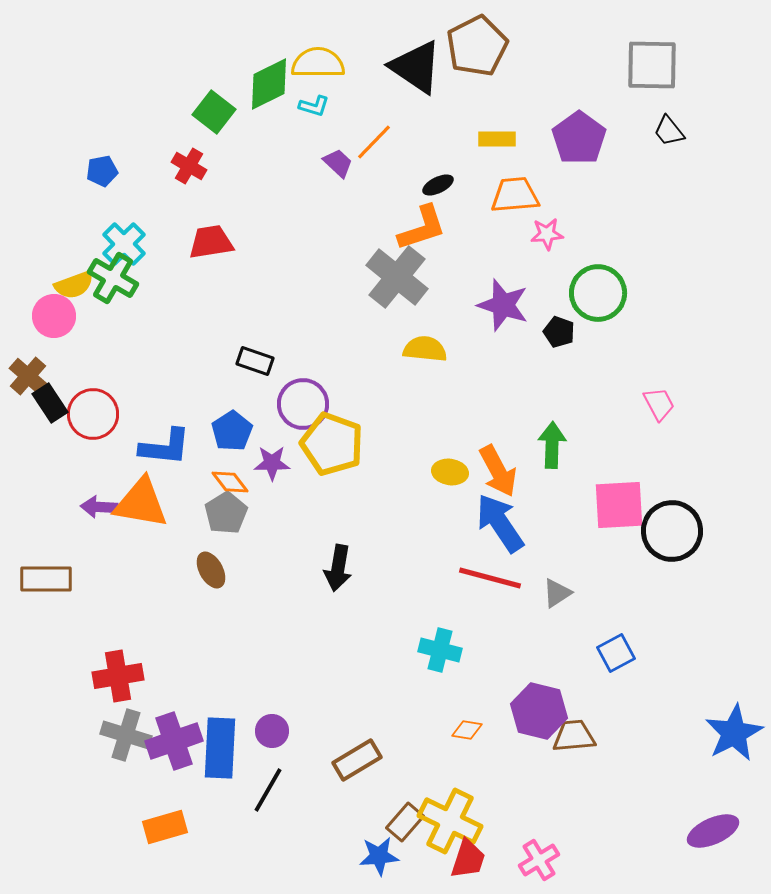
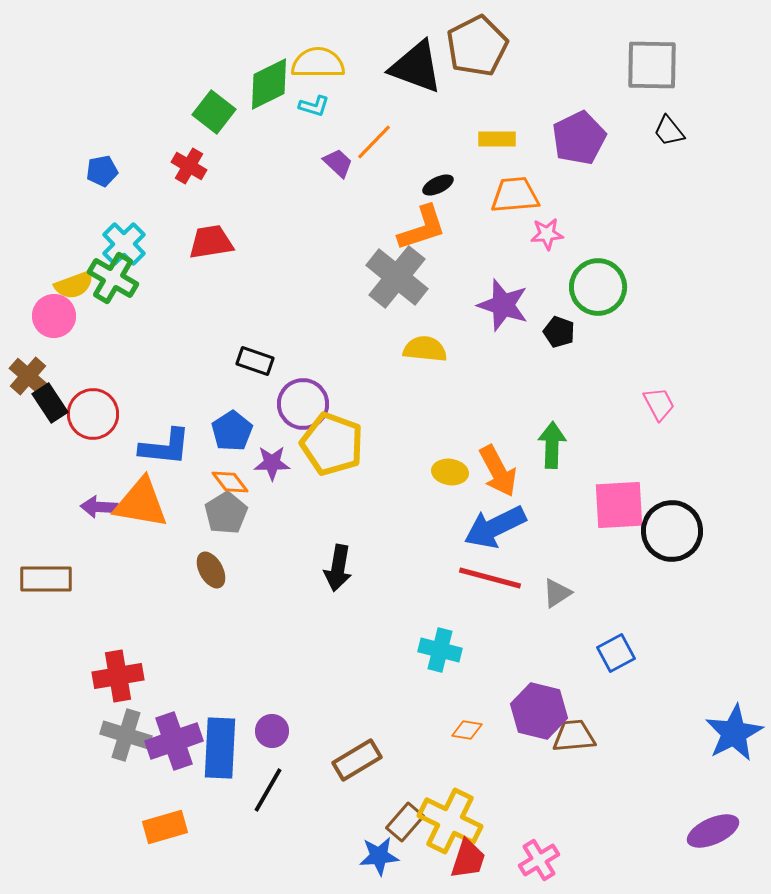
black triangle at (416, 67): rotated 14 degrees counterclockwise
purple pentagon at (579, 138): rotated 10 degrees clockwise
green circle at (598, 293): moved 6 px up
blue arrow at (500, 523): moved 5 px left, 4 px down; rotated 82 degrees counterclockwise
